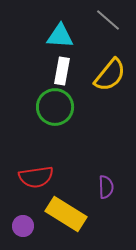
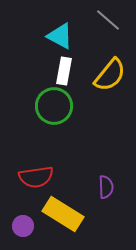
cyan triangle: rotated 24 degrees clockwise
white rectangle: moved 2 px right
green circle: moved 1 px left, 1 px up
yellow rectangle: moved 3 px left
